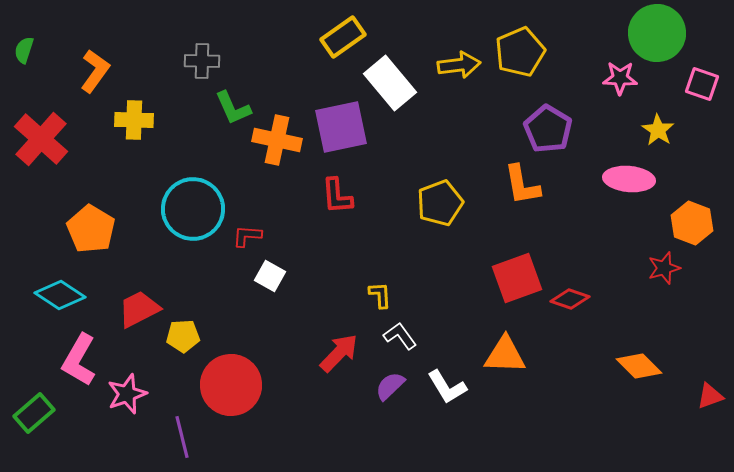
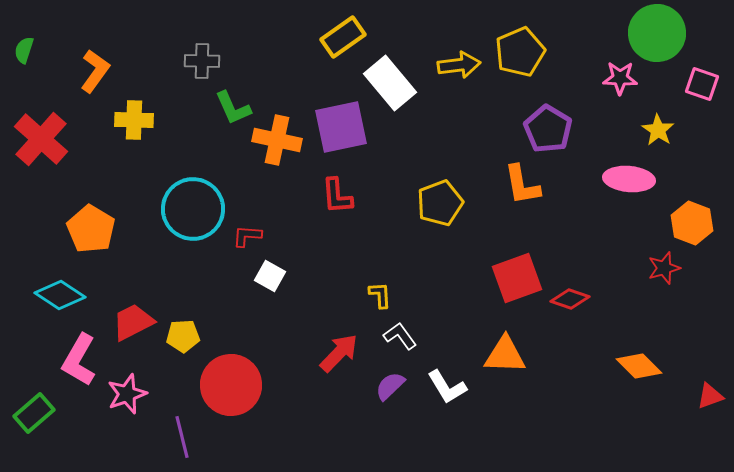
red trapezoid at (139, 309): moved 6 px left, 13 px down
